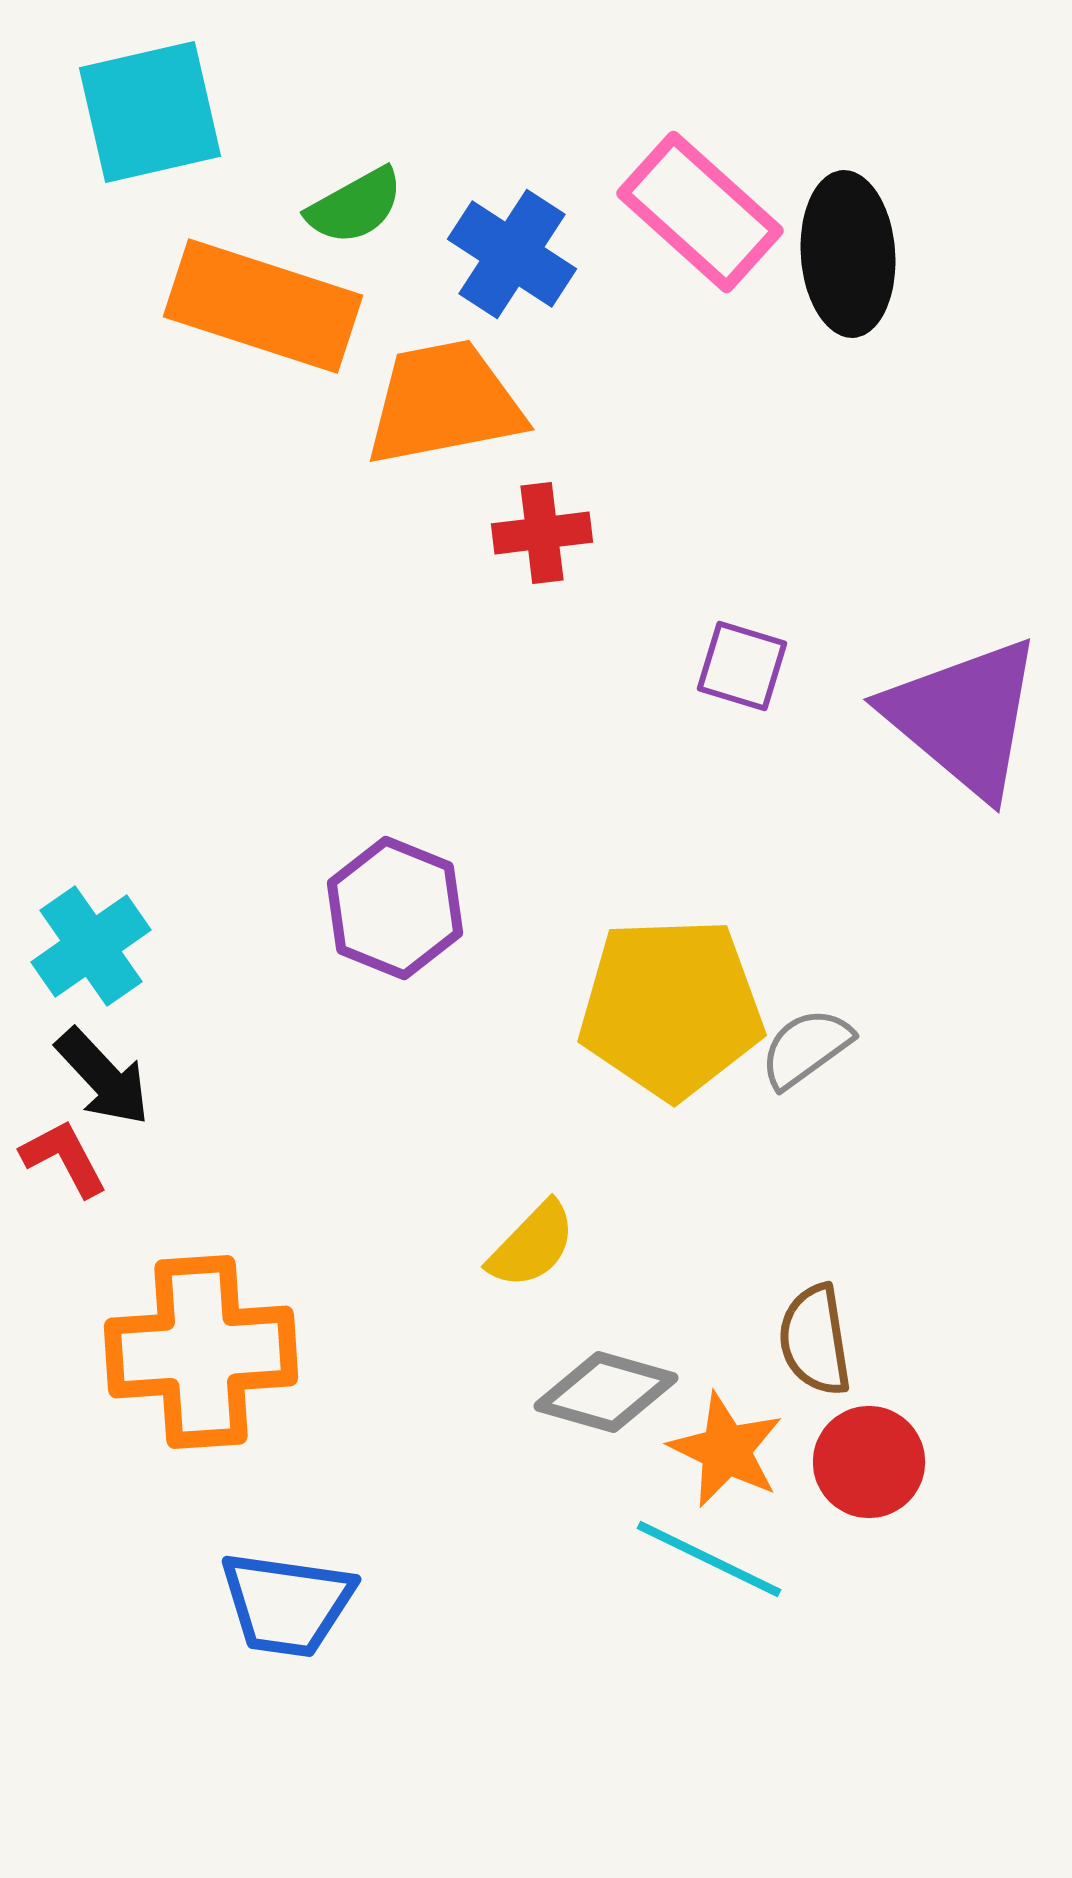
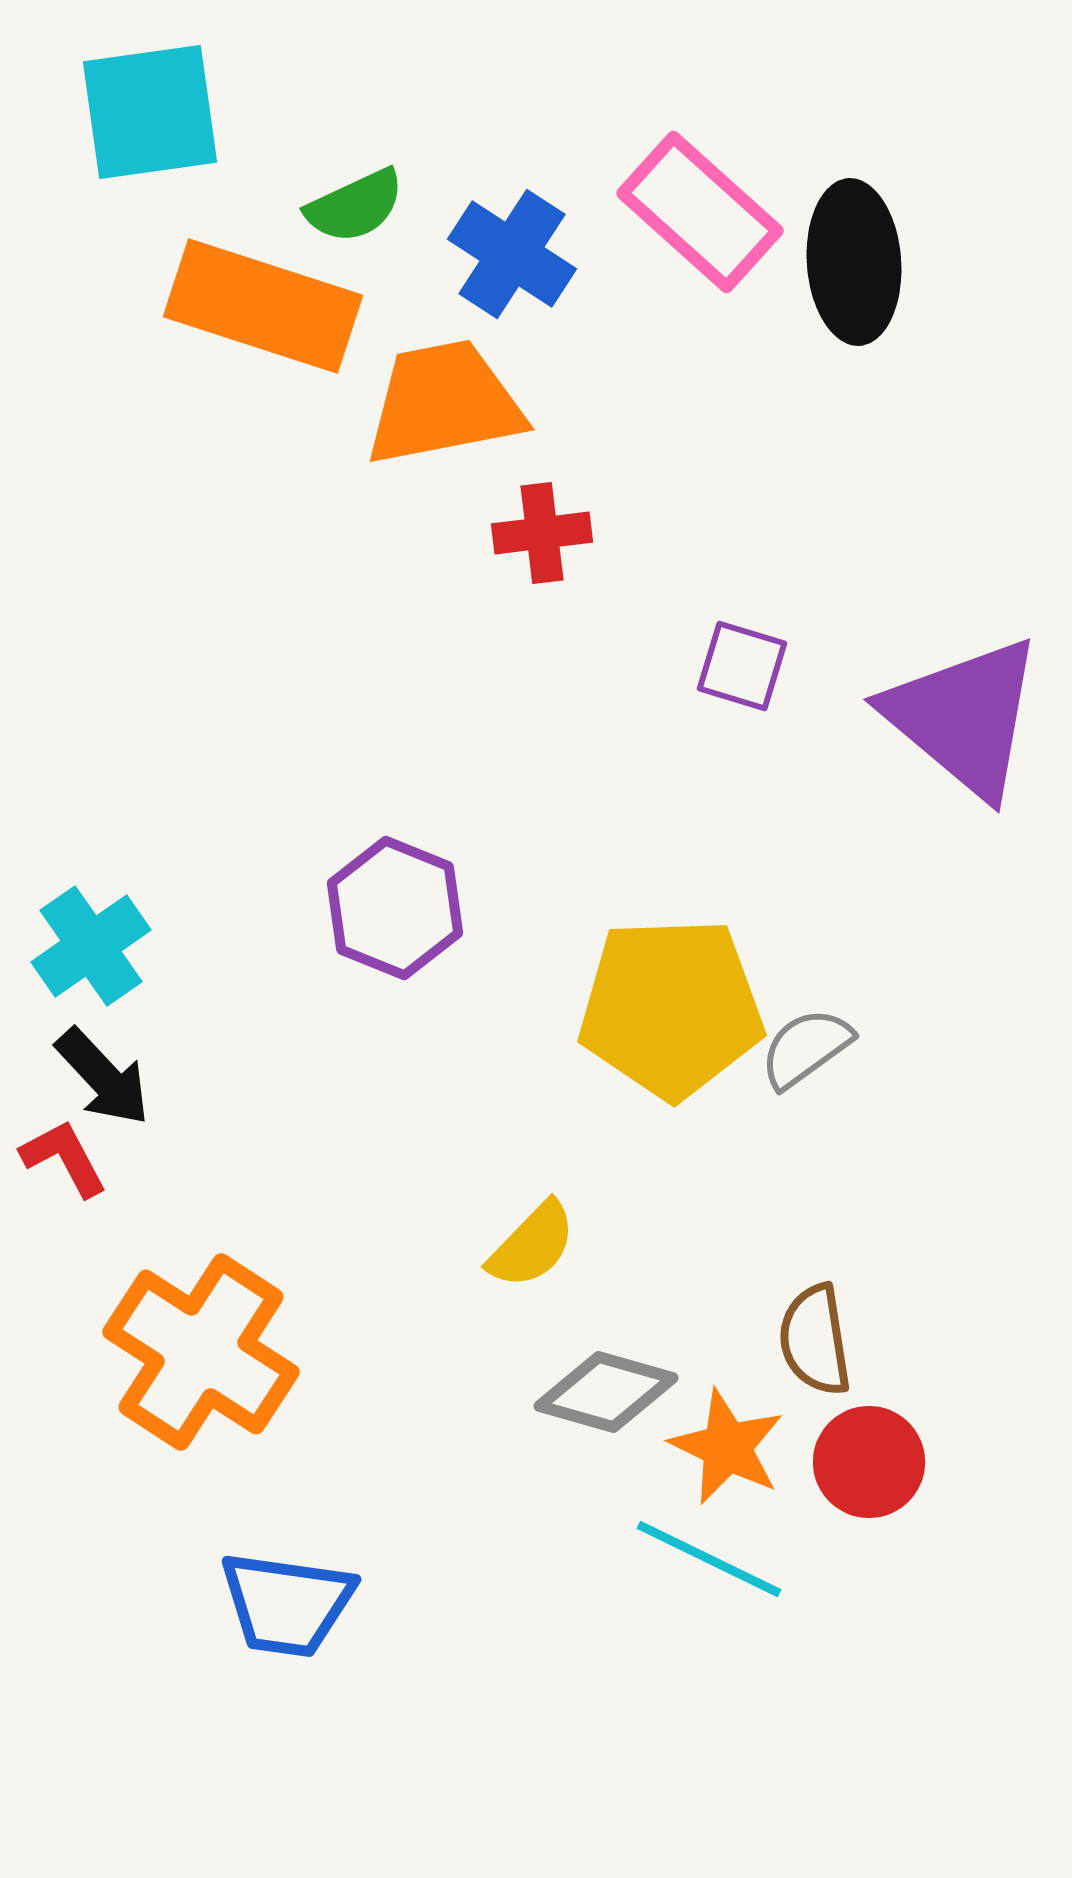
cyan square: rotated 5 degrees clockwise
green semicircle: rotated 4 degrees clockwise
black ellipse: moved 6 px right, 8 px down
orange cross: rotated 37 degrees clockwise
orange star: moved 1 px right, 3 px up
